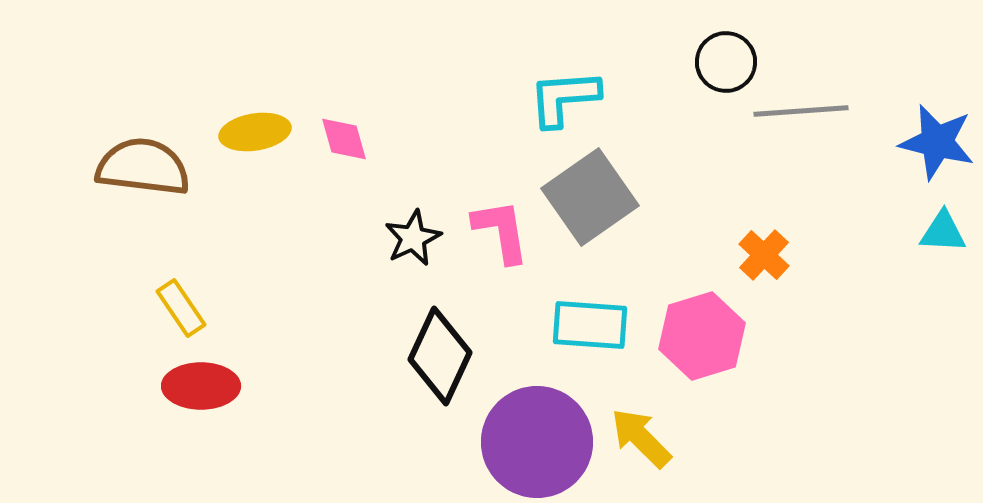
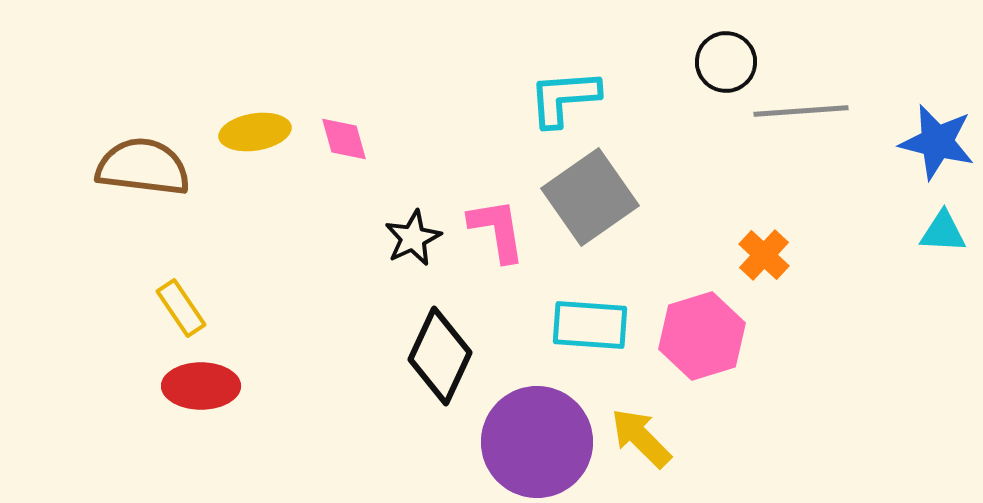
pink L-shape: moved 4 px left, 1 px up
